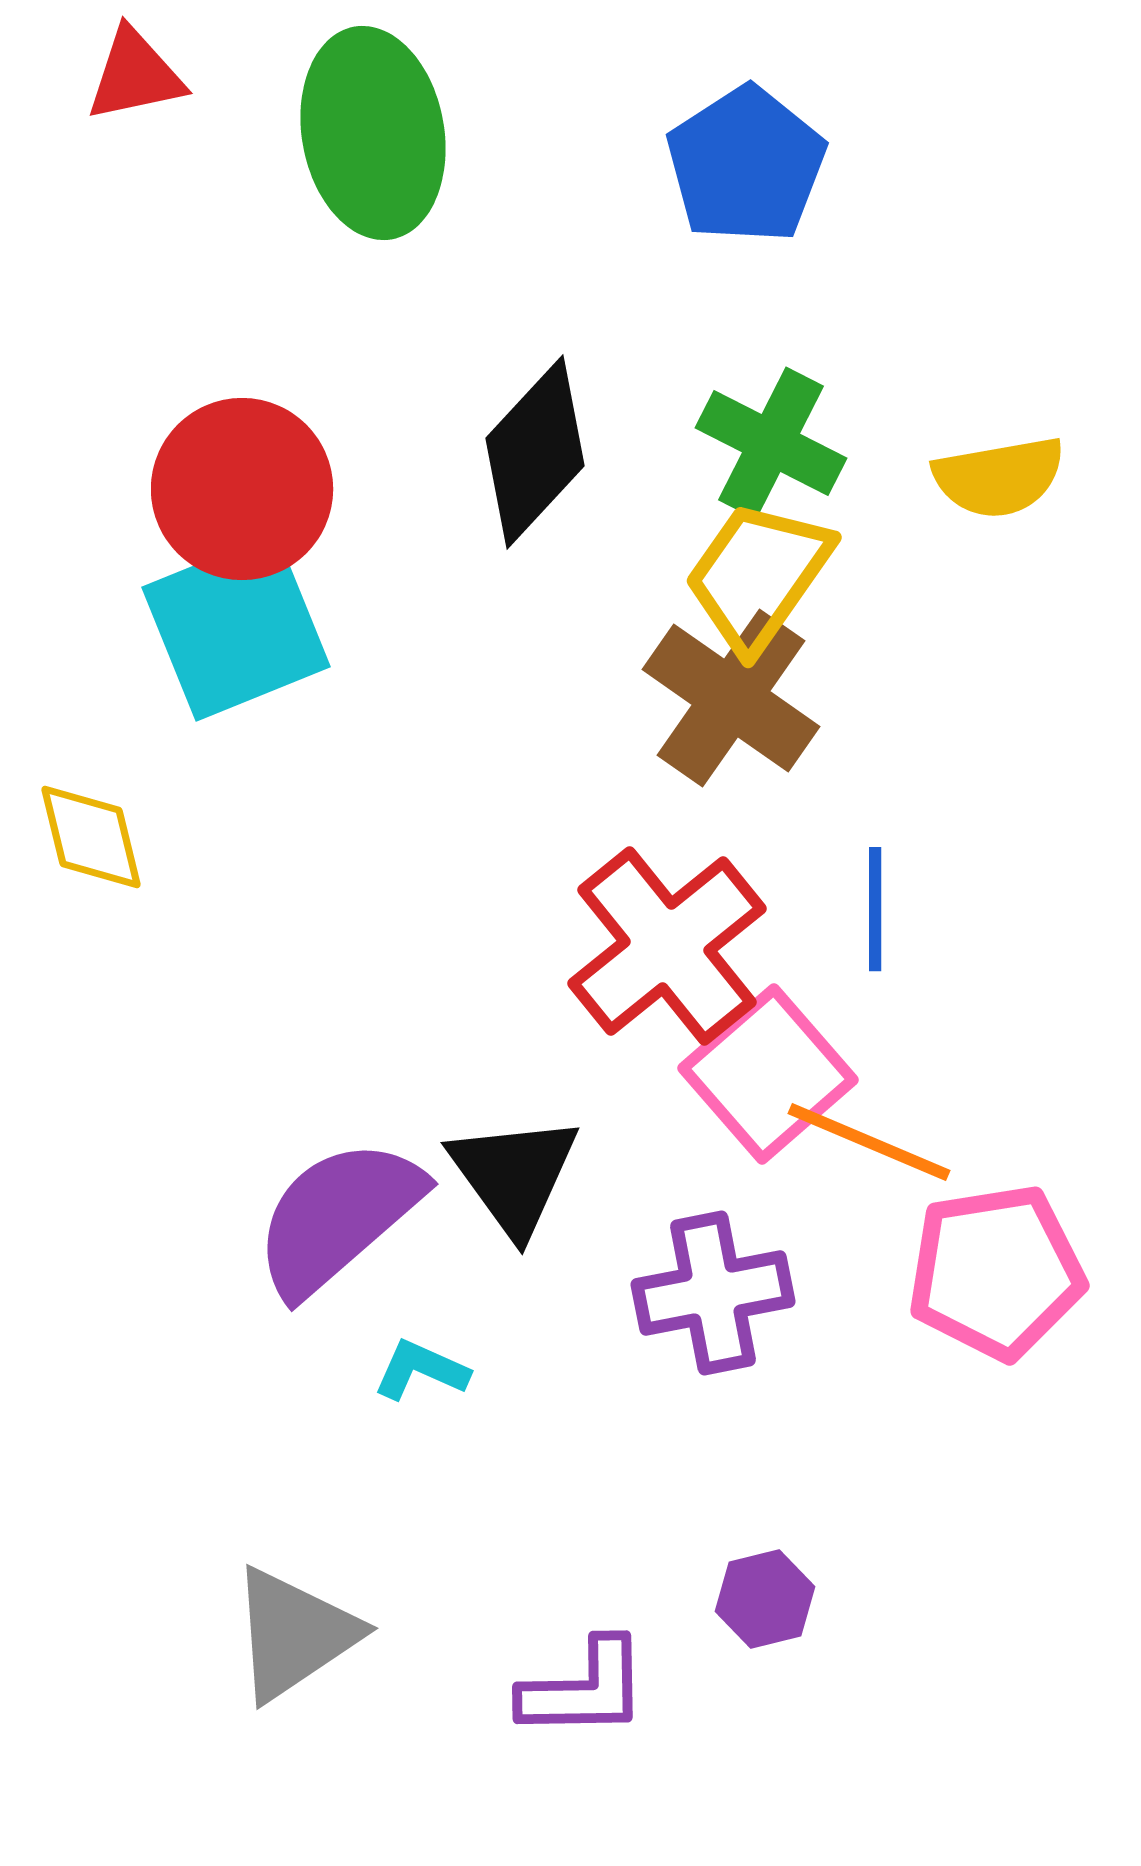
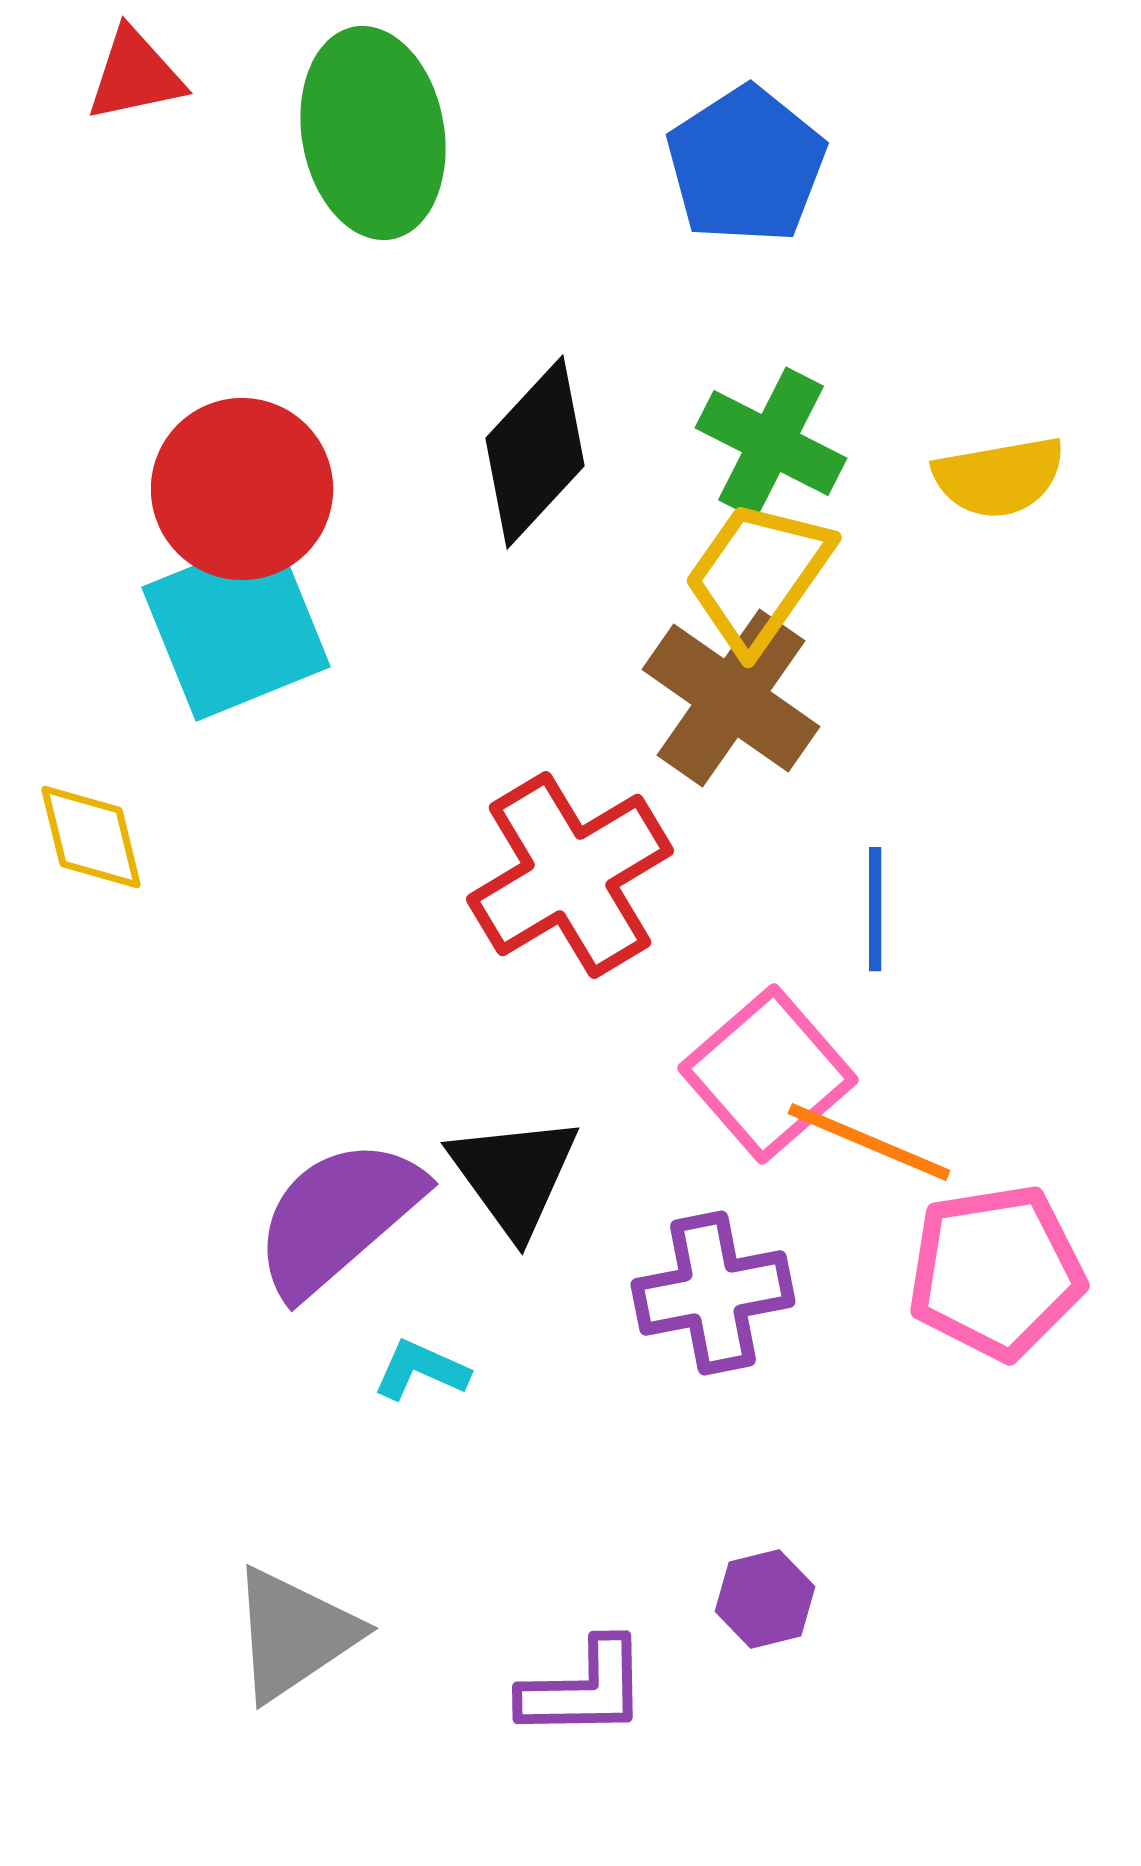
red cross: moved 97 px left, 71 px up; rotated 8 degrees clockwise
